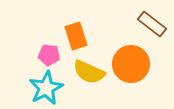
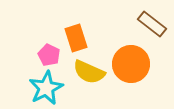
orange rectangle: moved 2 px down
pink pentagon: rotated 20 degrees clockwise
